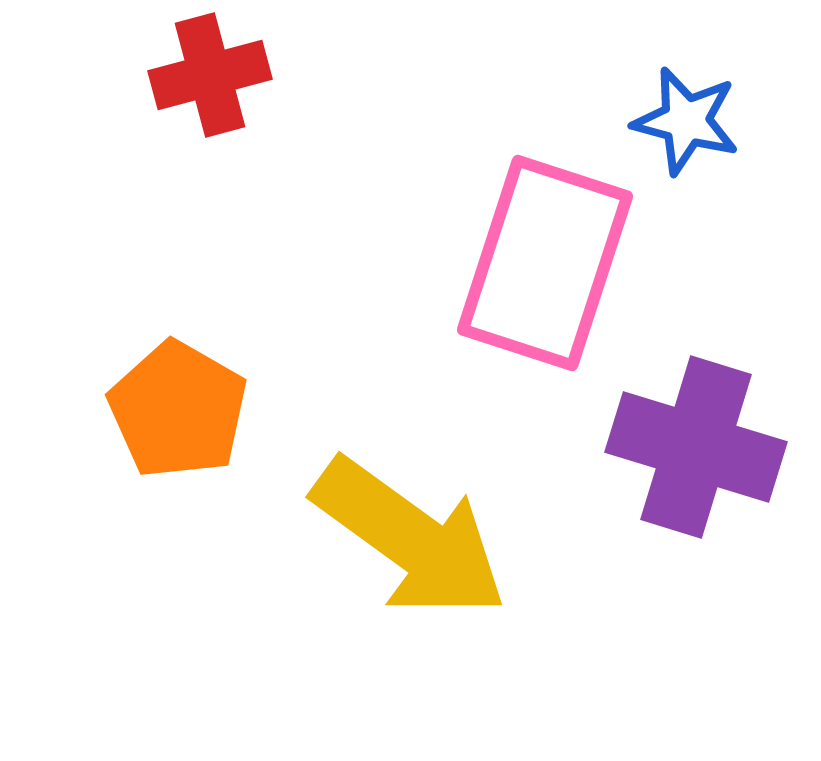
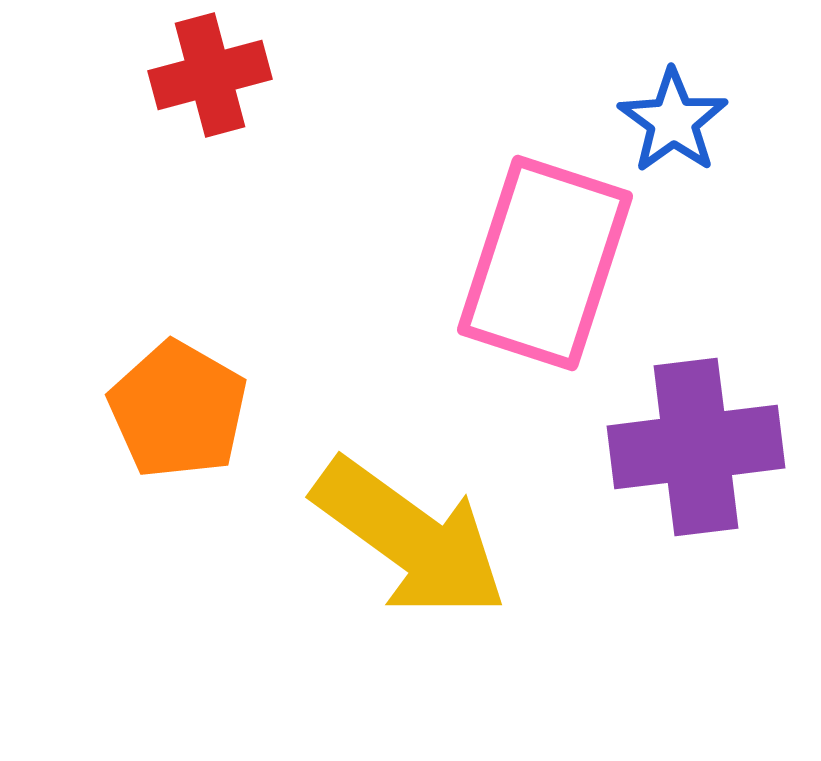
blue star: moved 13 px left; rotated 21 degrees clockwise
purple cross: rotated 24 degrees counterclockwise
